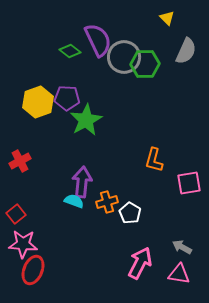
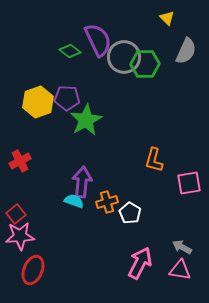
pink star: moved 3 px left, 8 px up; rotated 8 degrees counterclockwise
pink triangle: moved 1 px right, 4 px up
